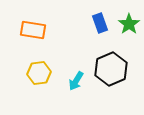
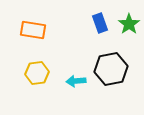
black hexagon: rotated 12 degrees clockwise
yellow hexagon: moved 2 px left
cyan arrow: rotated 54 degrees clockwise
